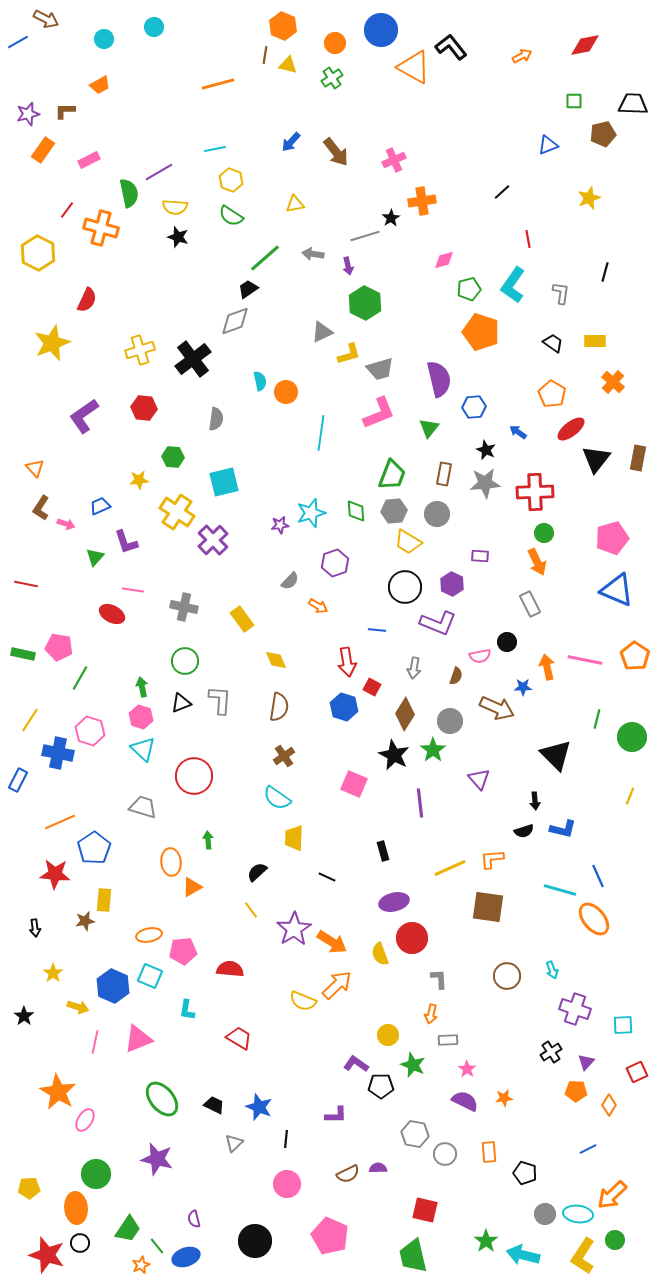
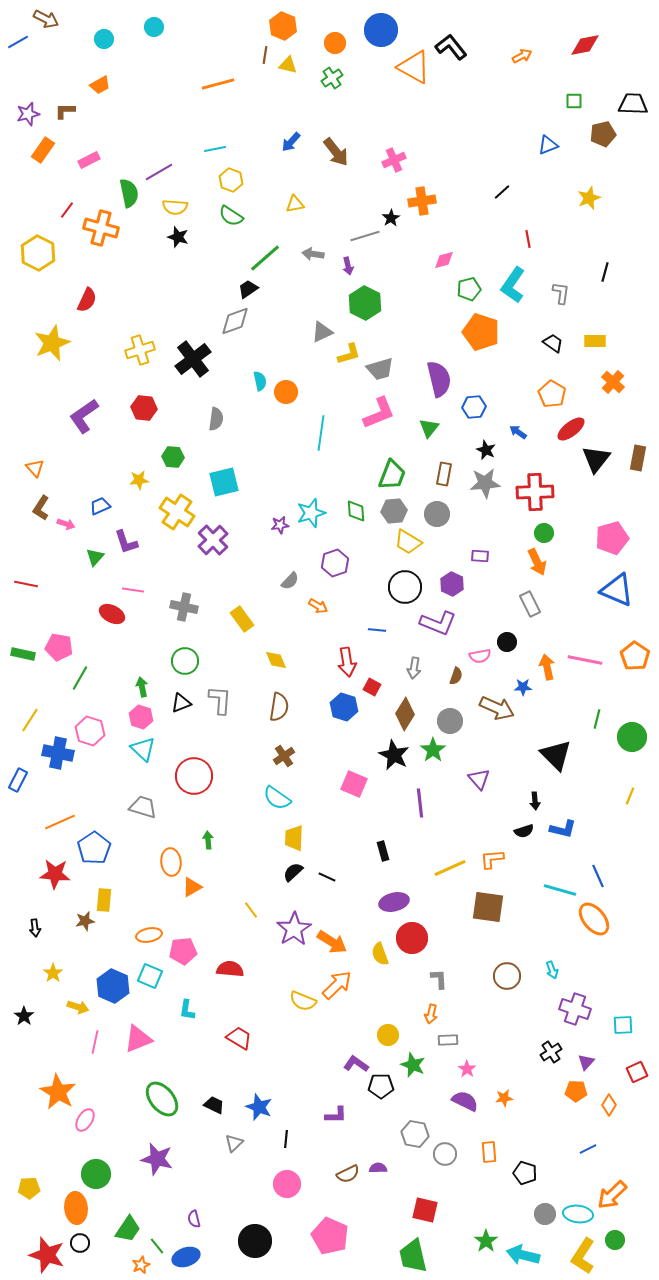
black semicircle at (257, 872): moved 36 px right
